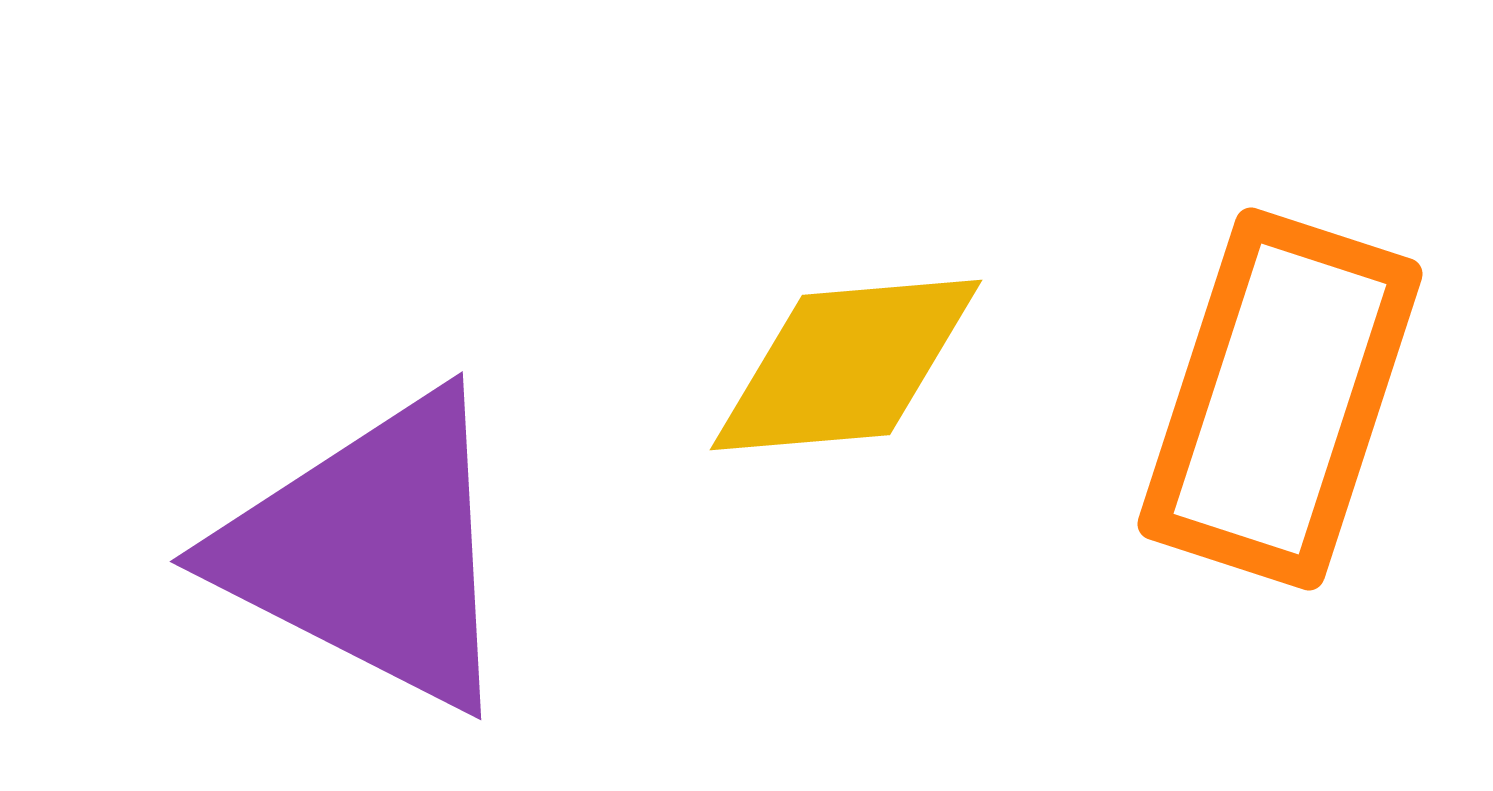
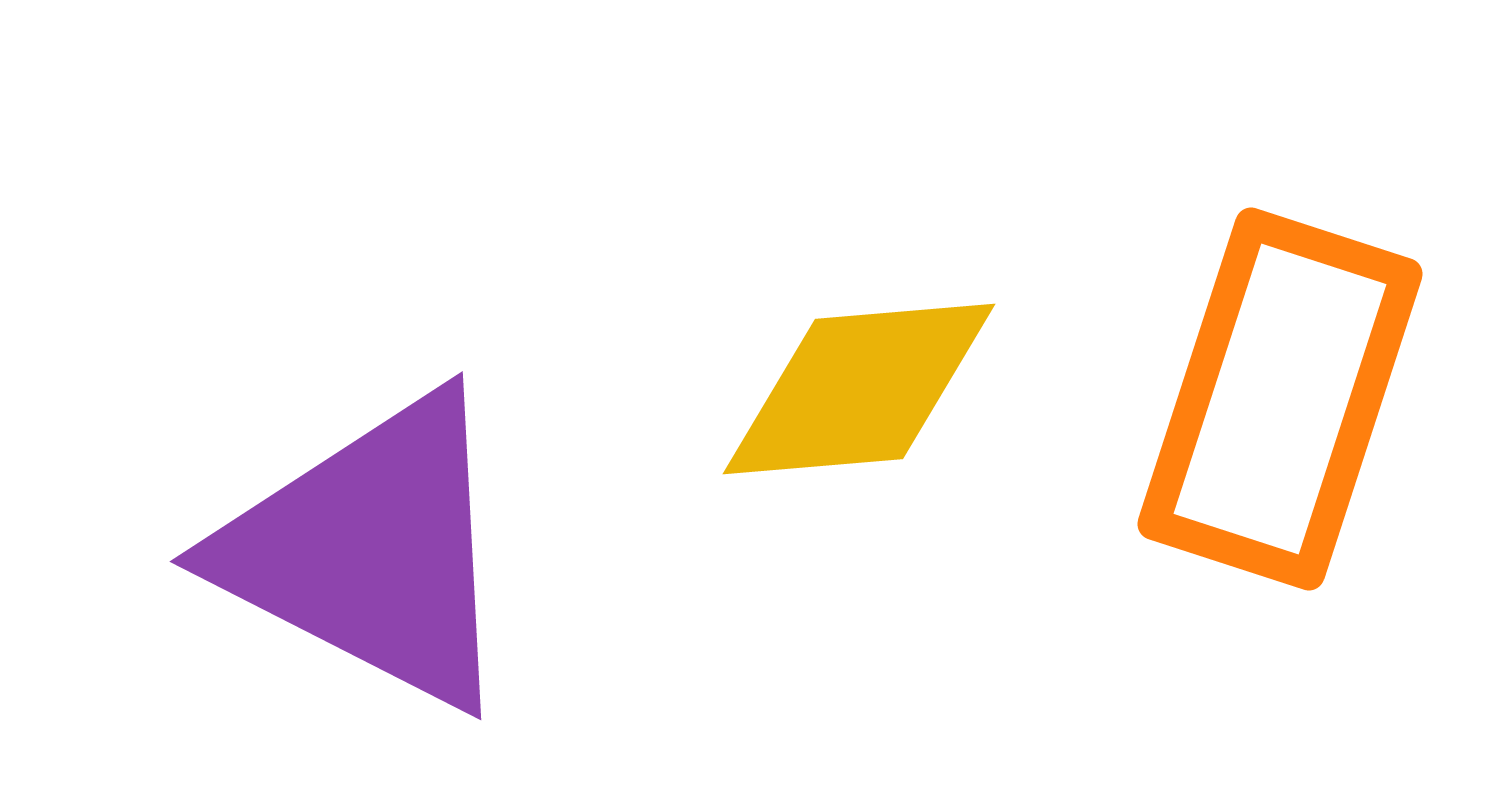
yellow diamond: moved 13 px right, 24 px down
